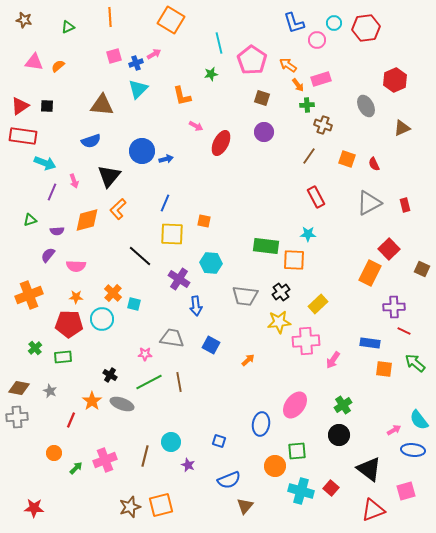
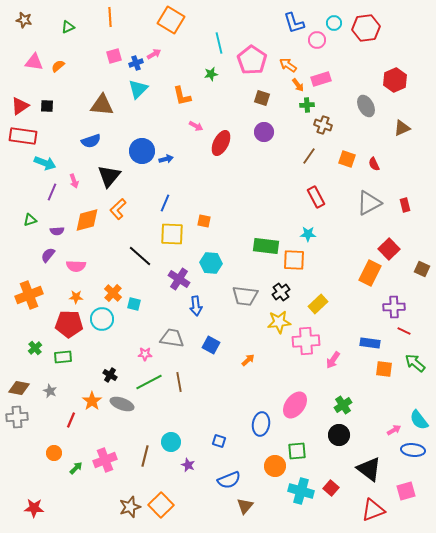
orange square at (161, 505): rotated 30 degrees counterclockwise
